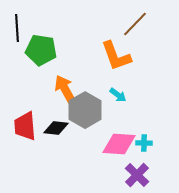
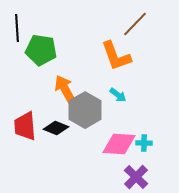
black diamond: rotated 15 degrees clockwise
purple cross: moved 1 px left, 2 px down
